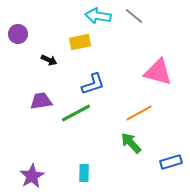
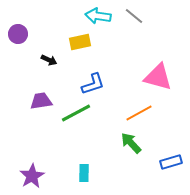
pink triangle: moved 5 px down
